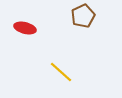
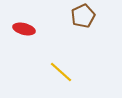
red ellipse: moved 1 px left, 1 px down
